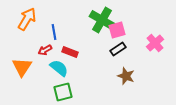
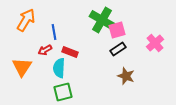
orange arrow: moved 1 px left, 1 px down
cyan semicircle: rotated 126 degrees counterclockwise
